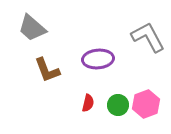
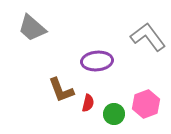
gray L-shape: rotated 9 degrees counterclockwise
purple ellipse: moved 1 px left, 2 px down
brown L-shape: moved 14 px right, 20 px down
green circle: moved 4 px left, 9 px down
